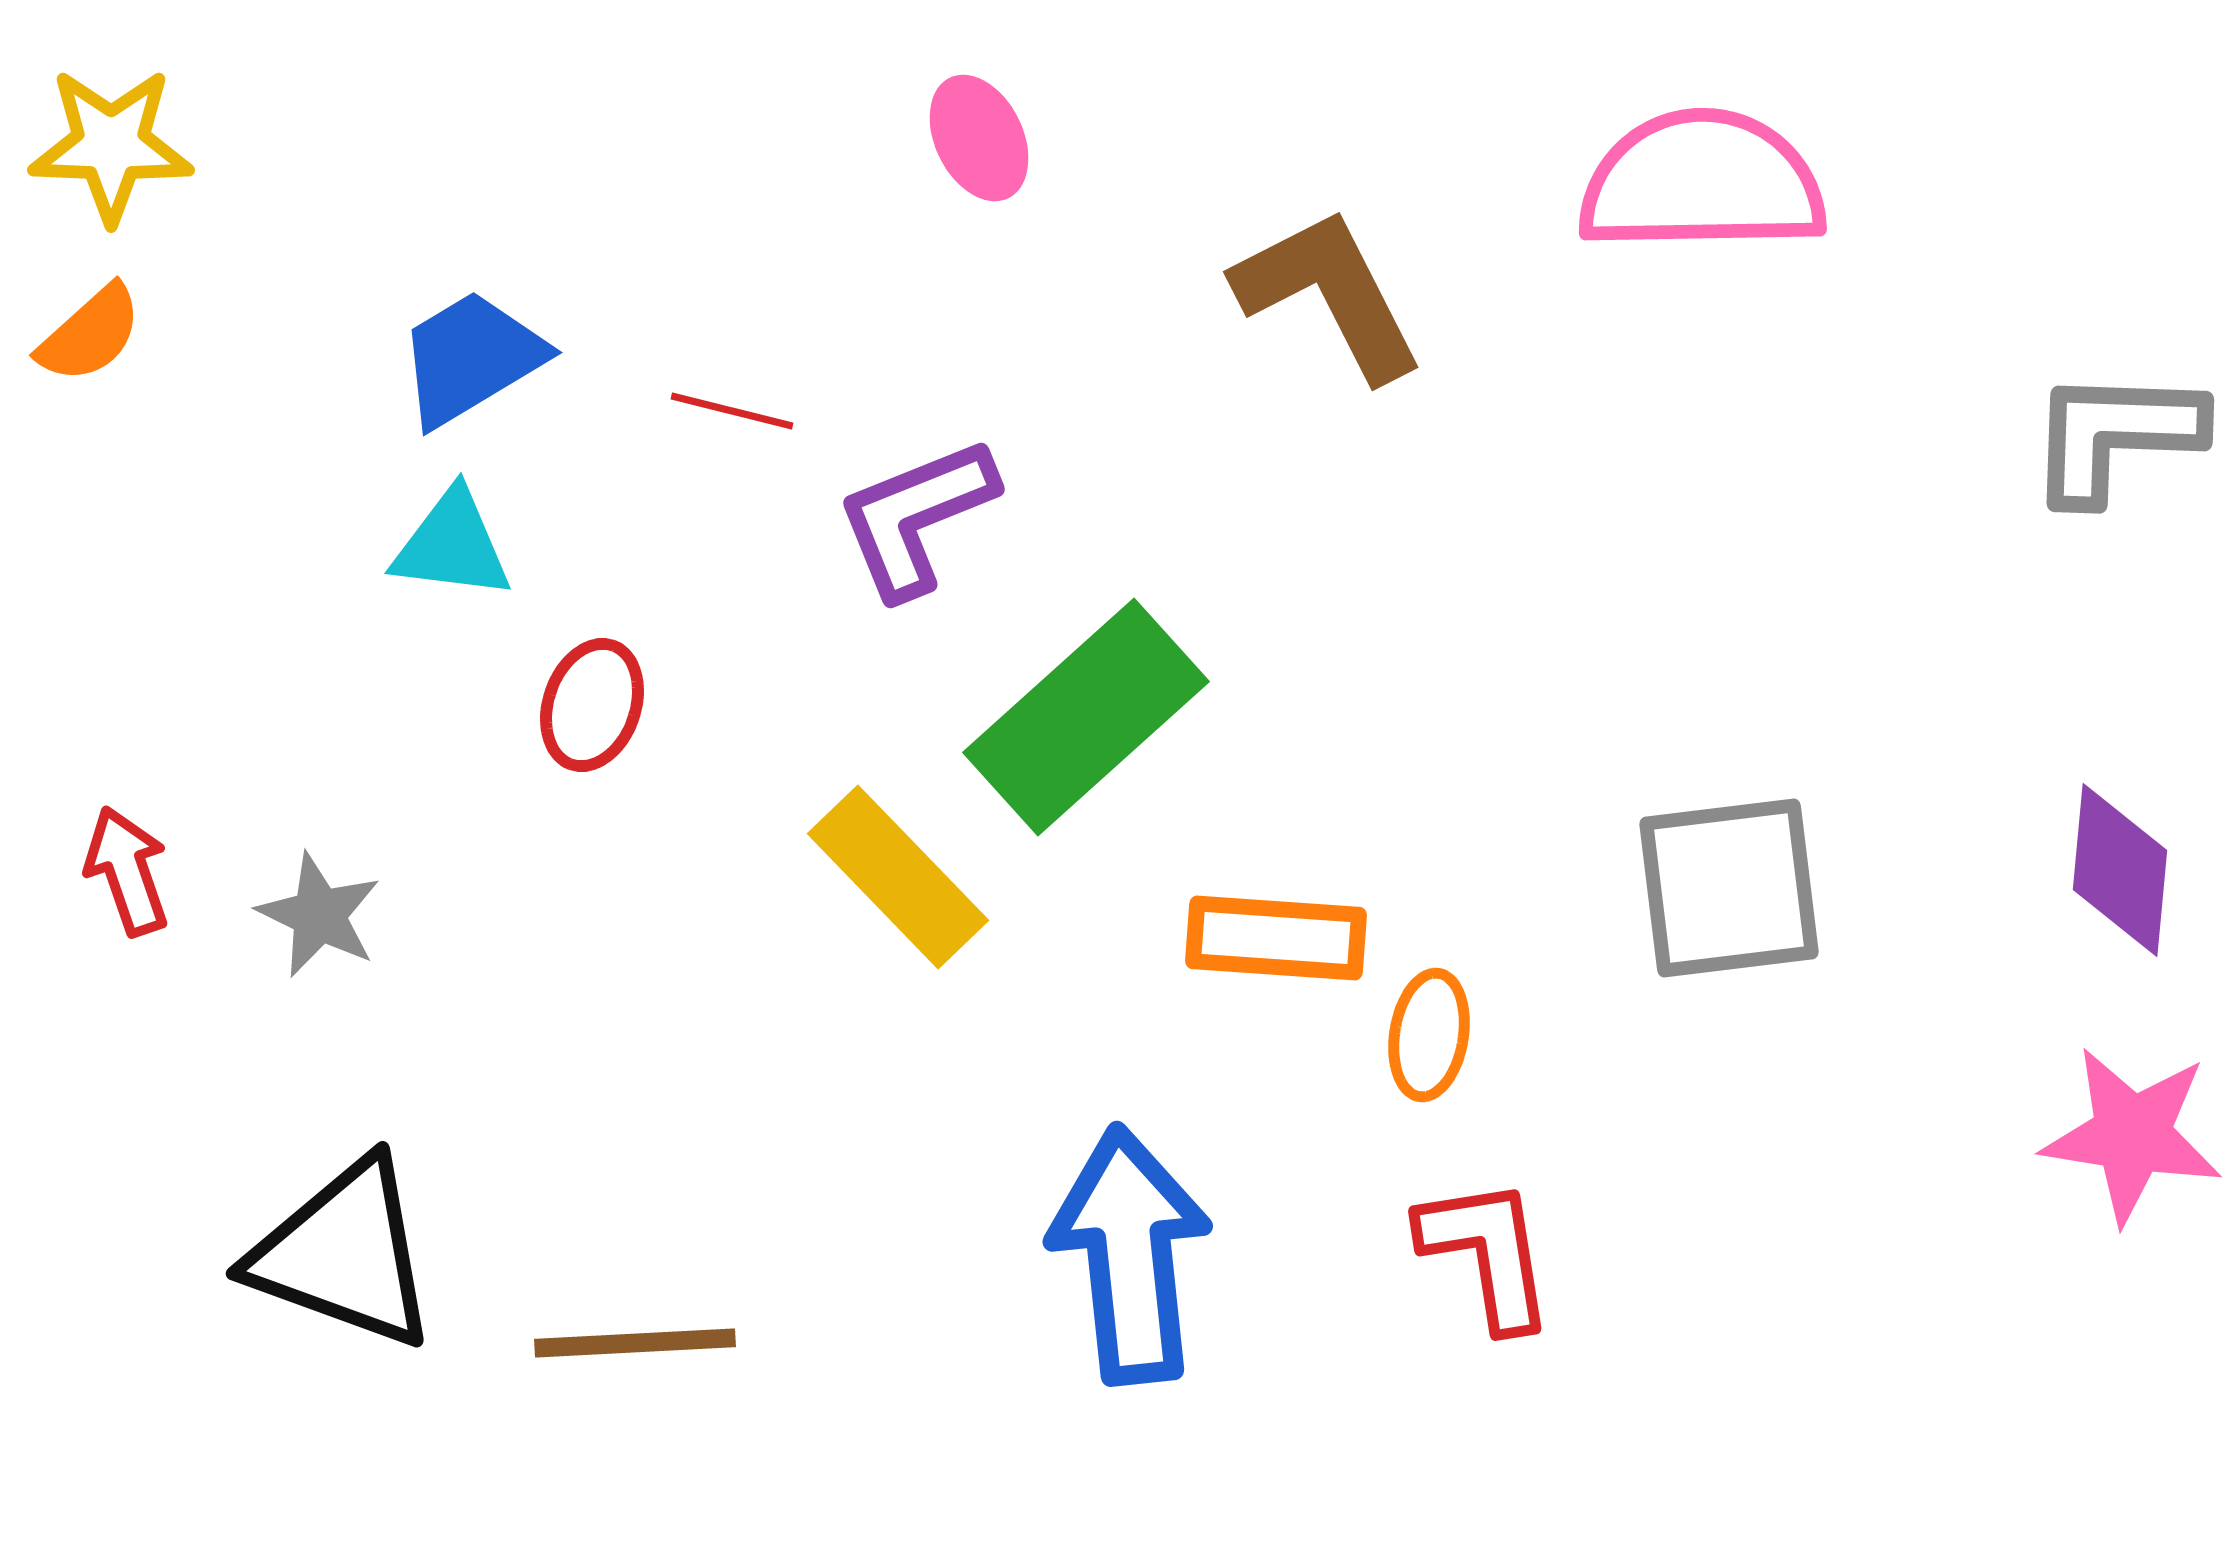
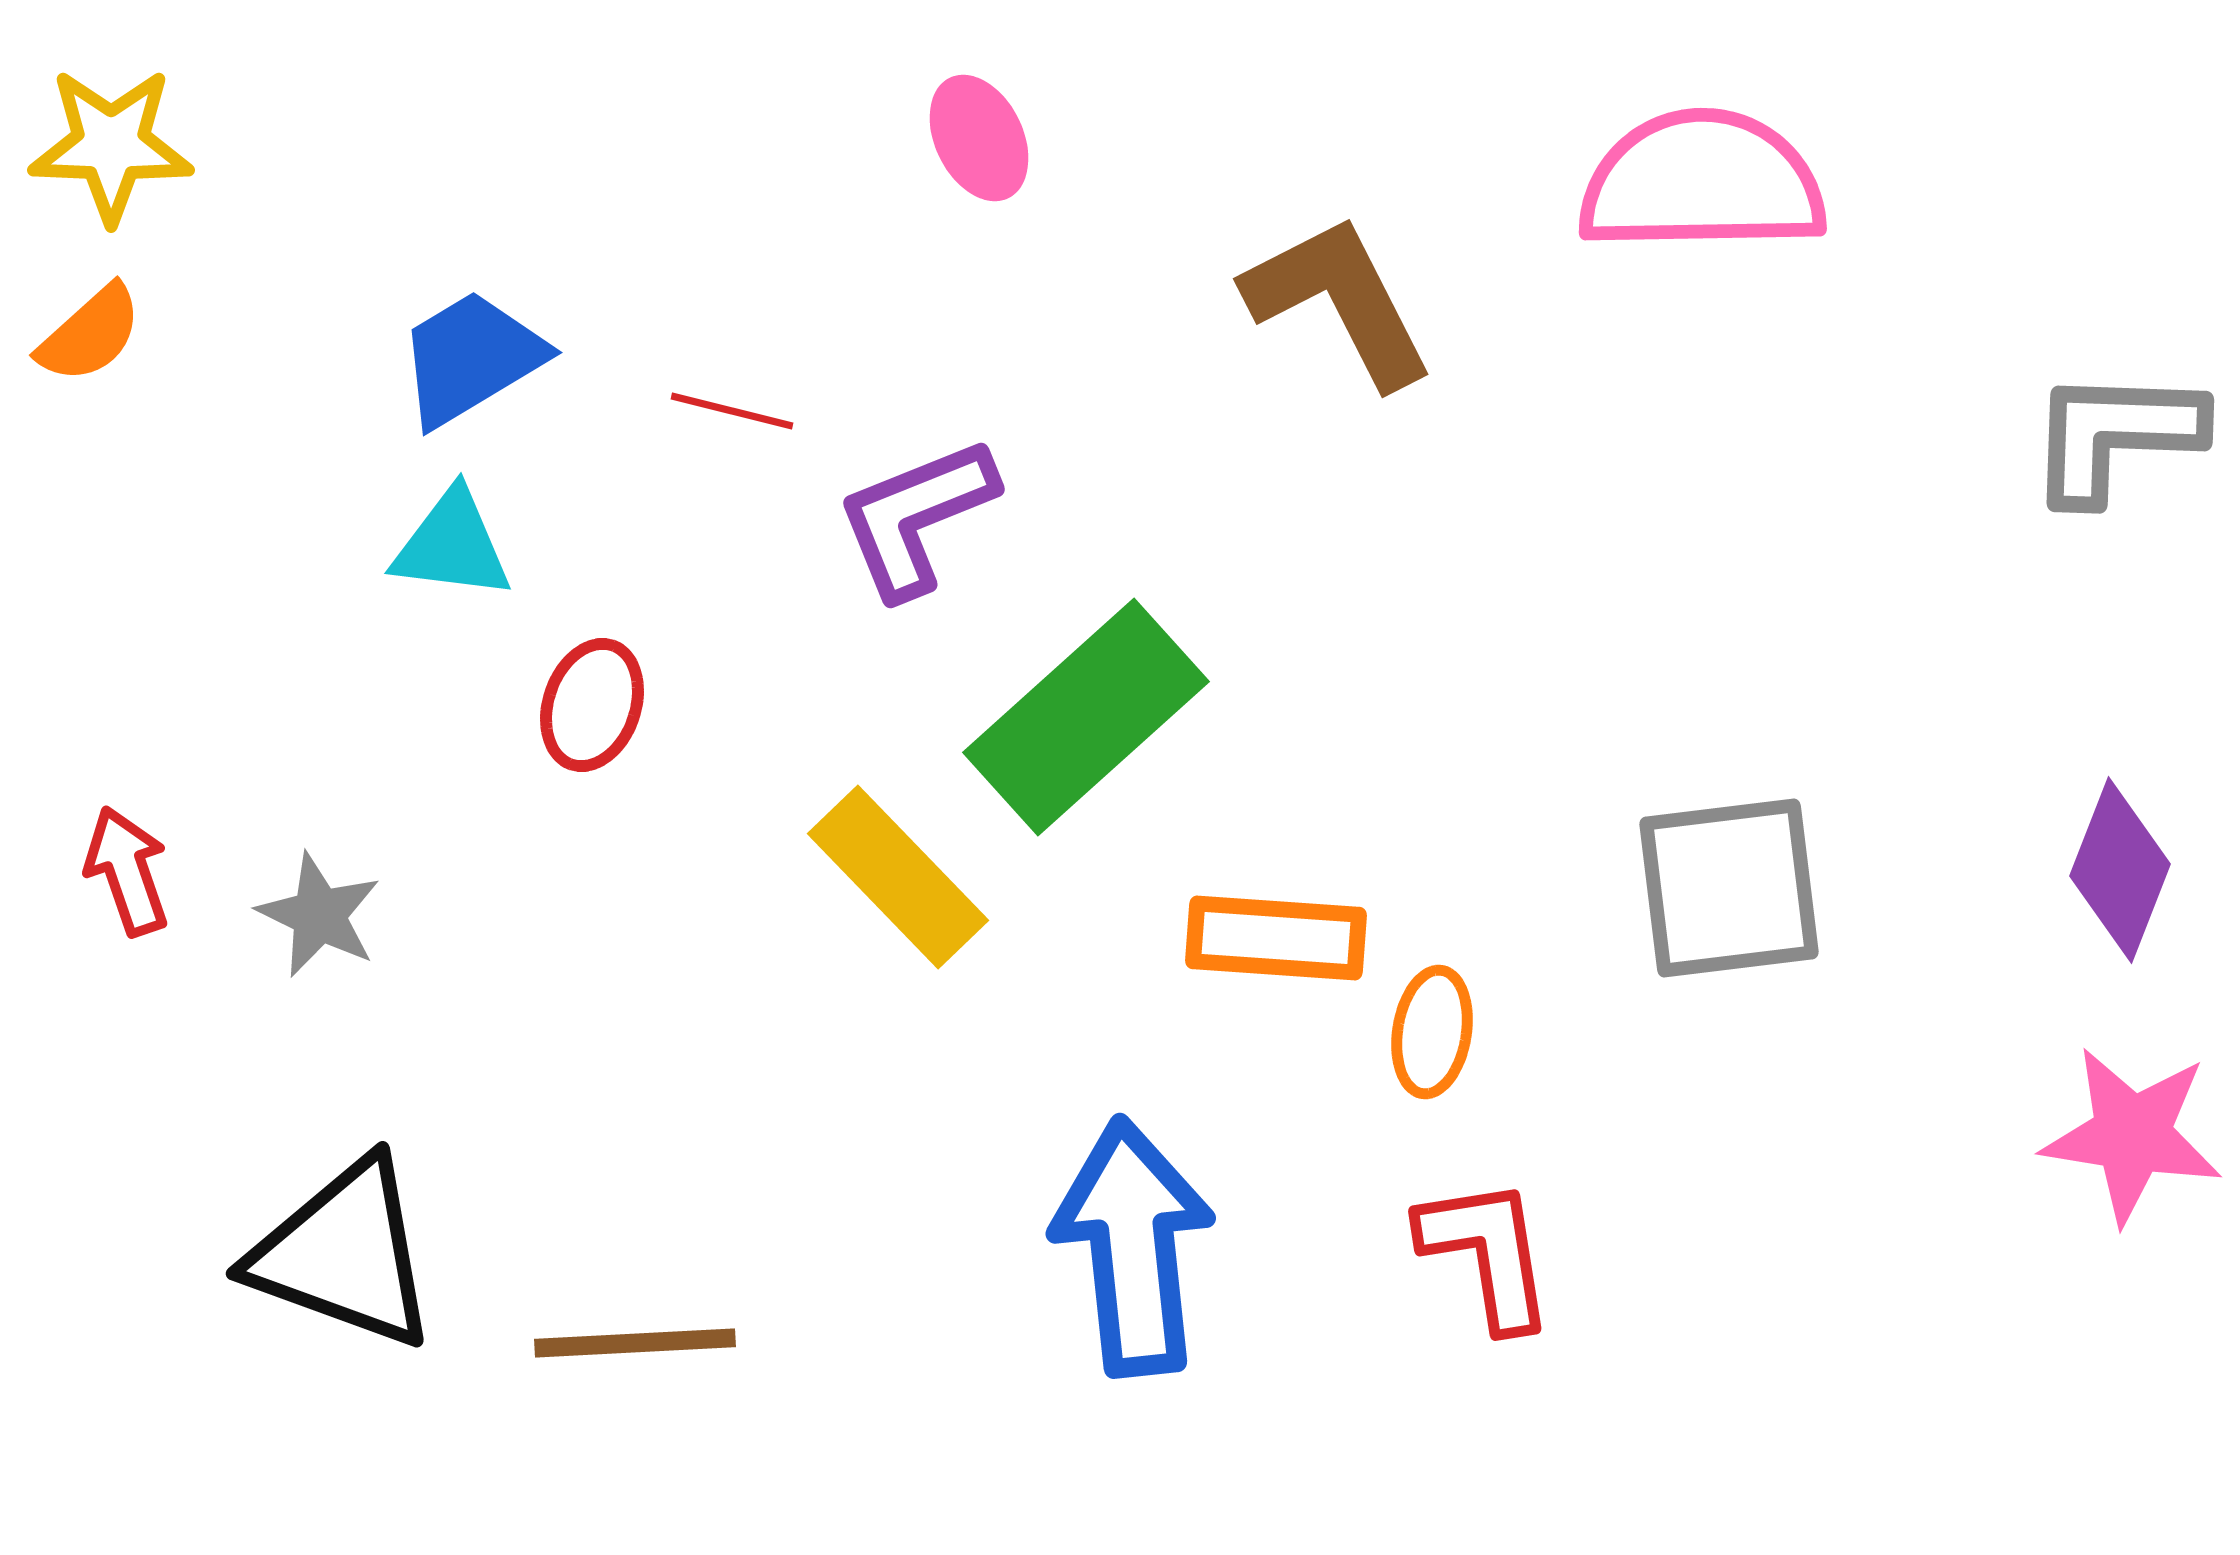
brown L-shape: moved 10 px right, 7 px down
purple diamond: rotated 16 degrees clockwise
orange ellipse: moved 3 px right, 3 px up
blue arrow: moved 3 px right, 8 px up
